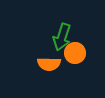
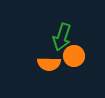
orange circle: moved 1 px left, 3 px down
